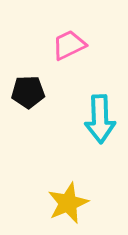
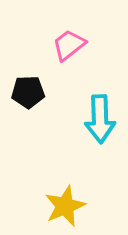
pink trapezoid: rotated 12 degrees counterclockwise
yellow star: moved 3 px left, 3 px down
